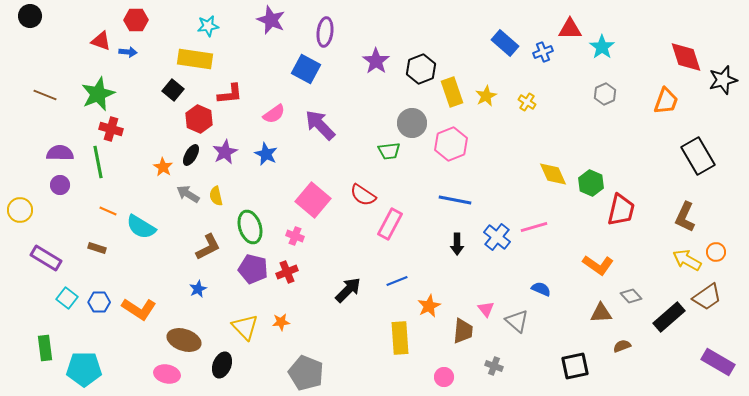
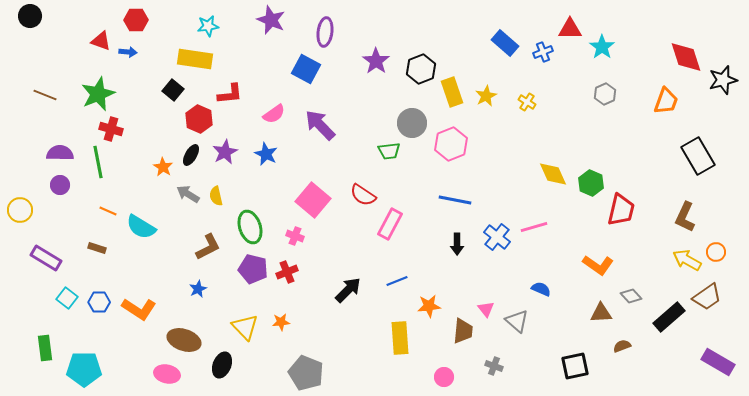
orange star at (429, 306): rotated 20 degrees clockwise
